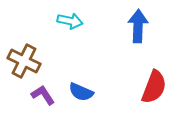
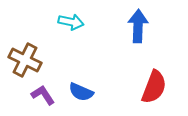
cyan arrow: moved 1 px right, 1 px down
brown cross: moved 1 px right, 1 px up
